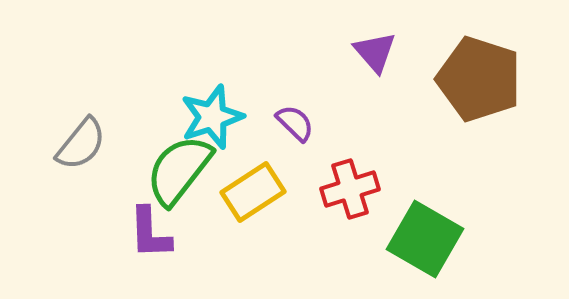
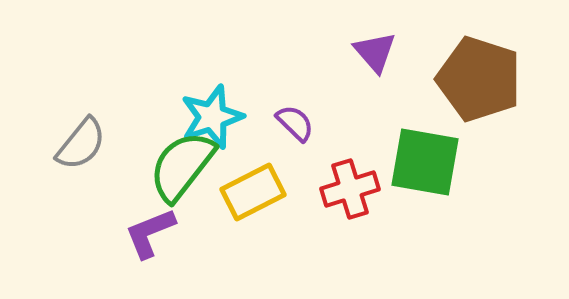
green semicircle: moved 3 px right, 4 px up
yellow rectangle: rotated 6 degrees clockwise
purple L-shape: rotated 70 degrees clockwise
green square: moved 77 px up; rotated 20 degrees counterclockwise
